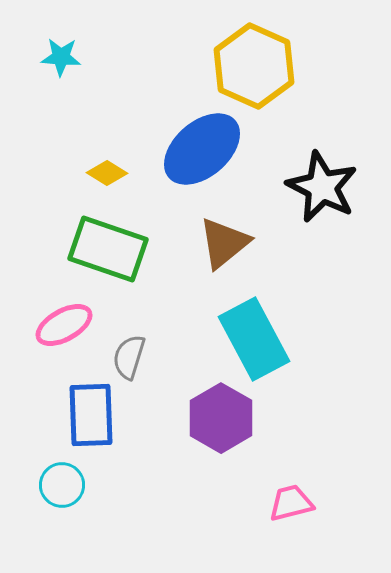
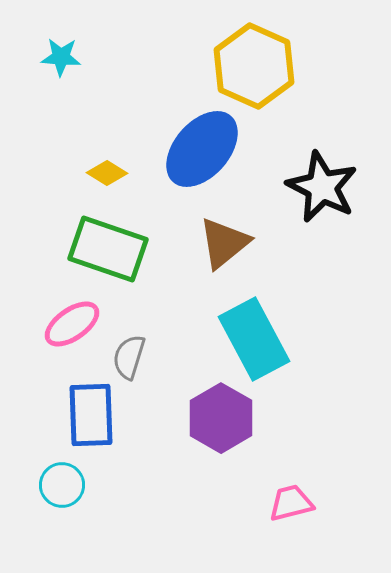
blue ellipse: rotated 8 degrees counterclockwise
pink ellipse: moved 8 px right, 1 px up; rotated 6 degrees counterclockwise
